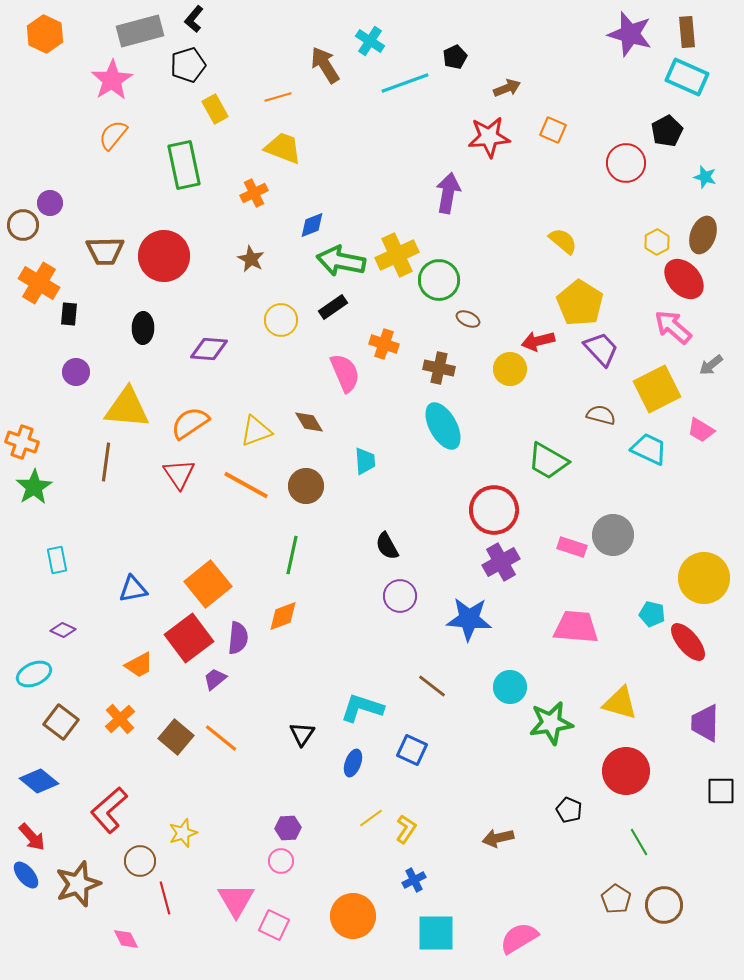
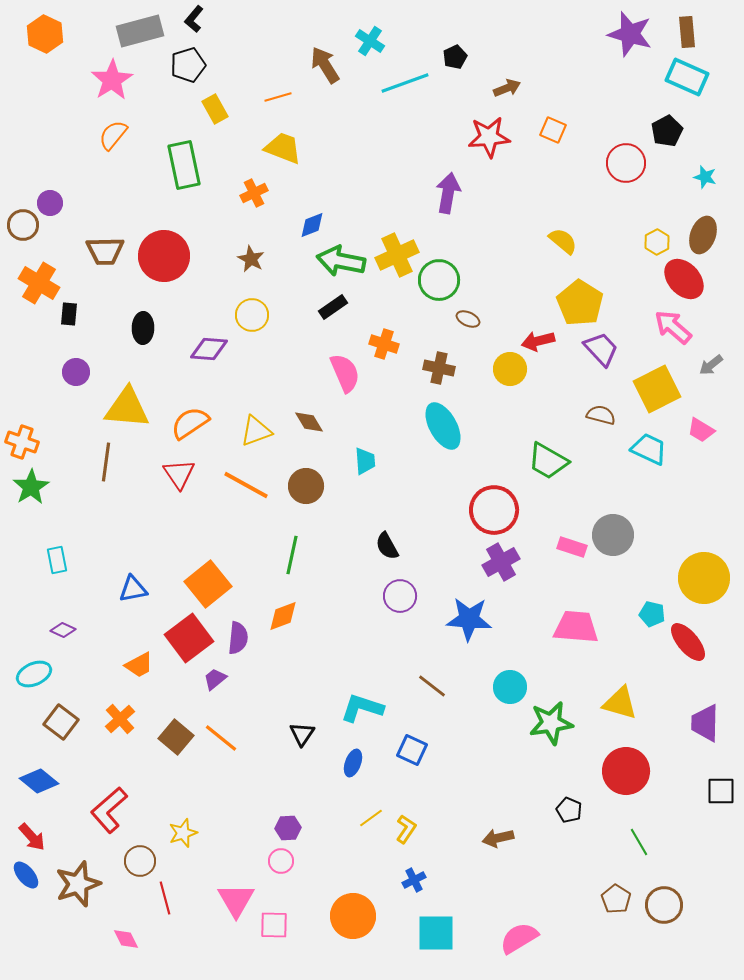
yellow circle at (281, 320): moved 29 px left, 5 px up
green star at (34, 487): moved 3 px left
pink square at (274, 925): rotated 24 degrees counterclockwise
